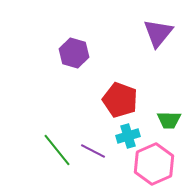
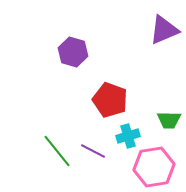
purple triangle: moved 6 px right, 3 px up; rotated 28 degrees clockwise
purple hexagon: moved 1 px left, 1 px up
red pentagon: moved 10 px left
green line: moved 1 px down
pink hexagon: moved 3 px down; rotated 15 degrees clockwise
